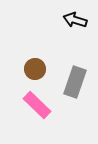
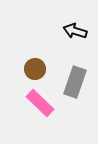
black arrow: moved 11 px down
pink rectangle: moved 3 px right, 2 px up
